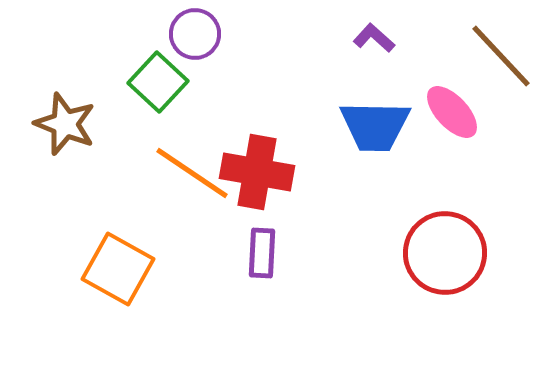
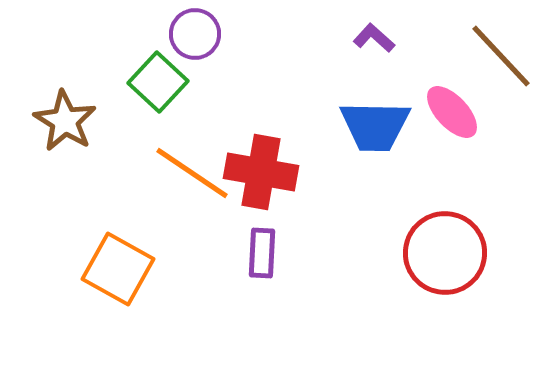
brown star: moved 3 px up; rotated 10 degrees clockwise
red cross: moved 4 px right
